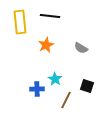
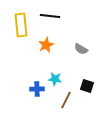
yellow rectangle: moved 1 px right, 3 px down
gray semicircle: moved 1 px down
cyan star: rotated 24 degrees counterclockwise
